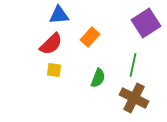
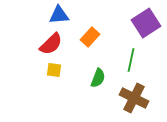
green line: moved 2 px left, 5 px up
